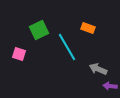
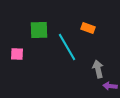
green square: rotated 24 degrees clockwise
pink square: moved 2 px left; rotated 16 degrees counterclockwise
gray arrow: rotated 54 degrees clockwise
